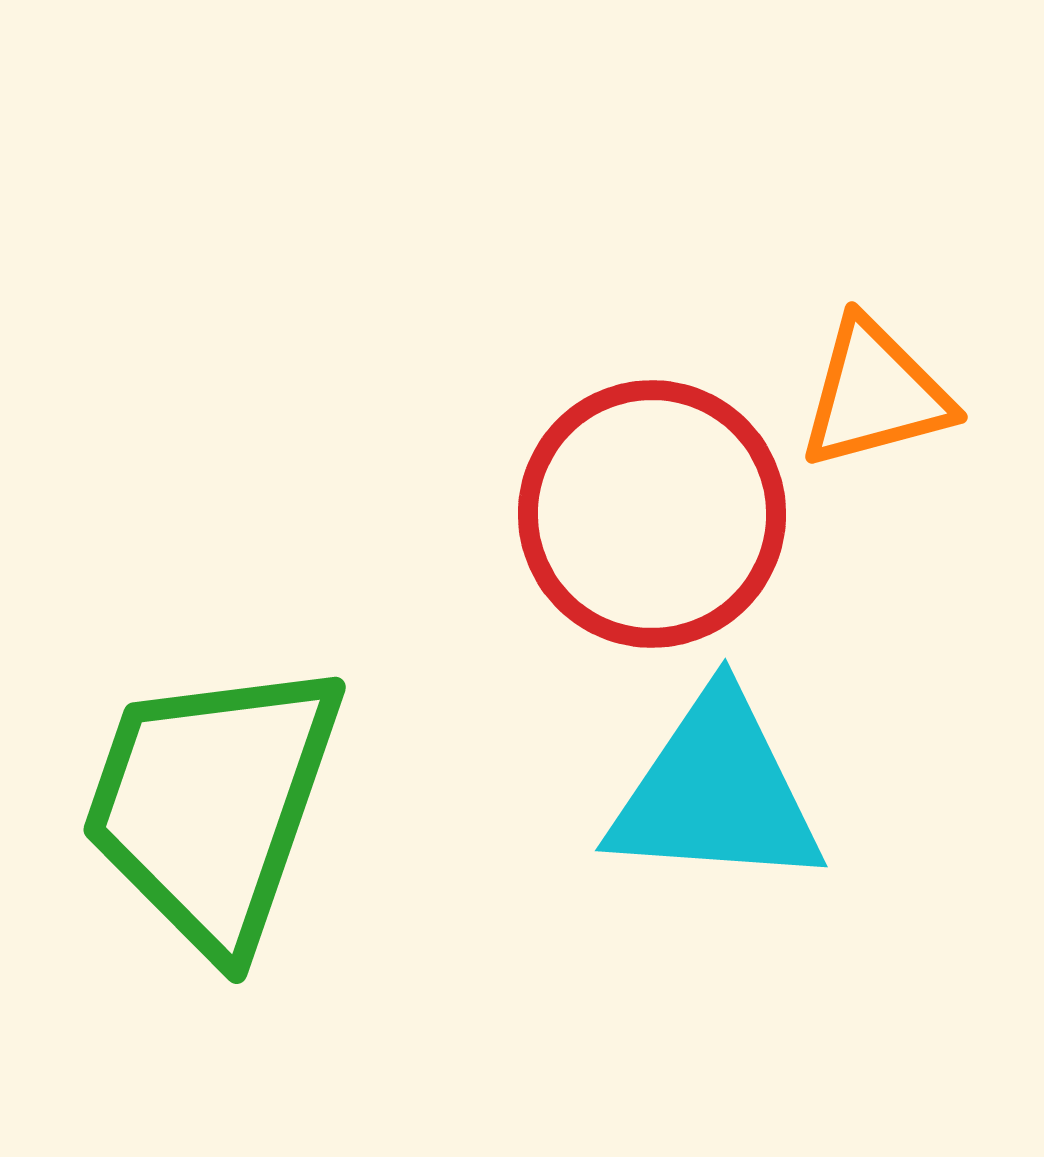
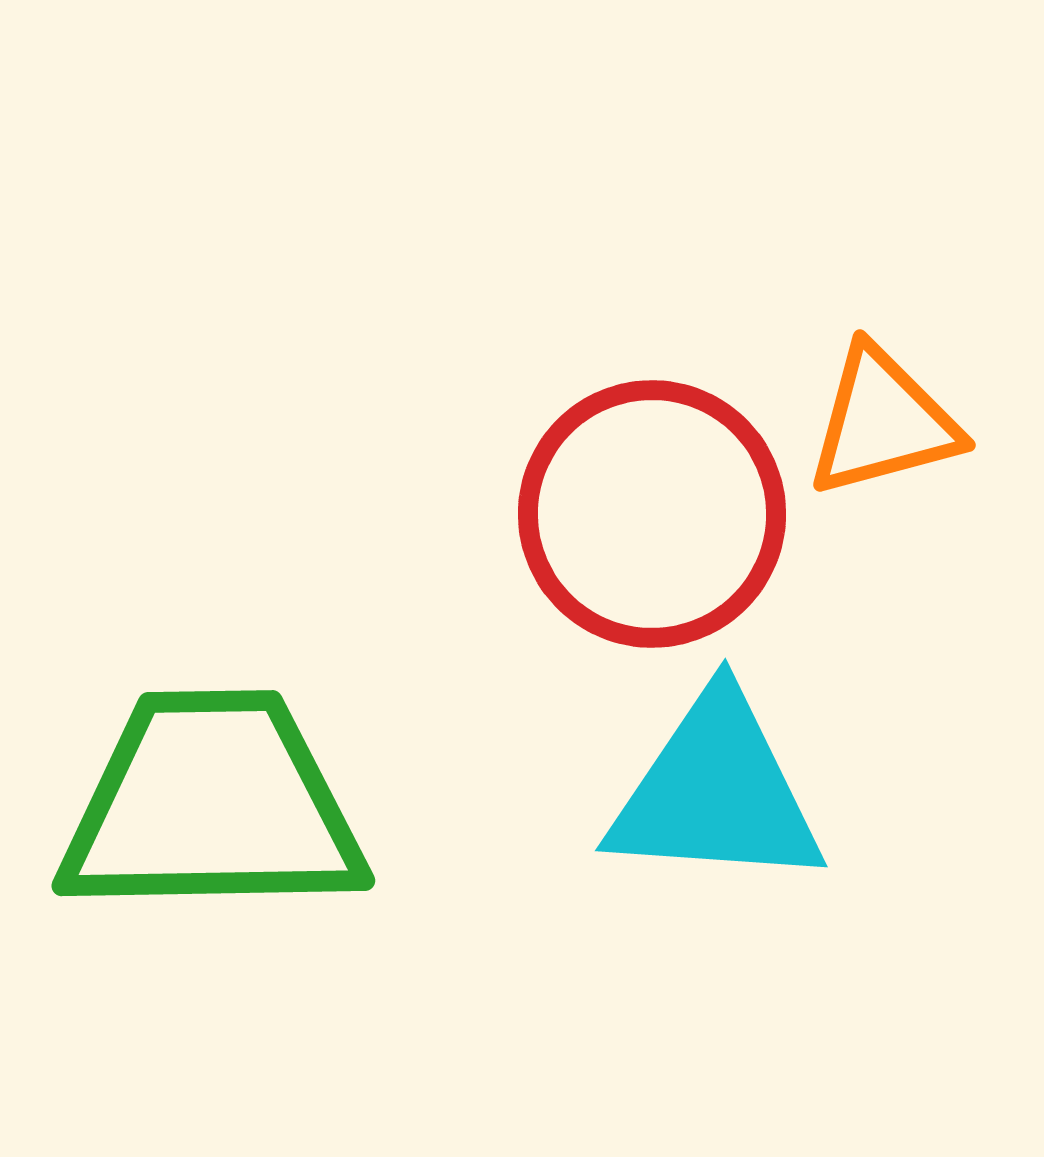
orange triangle: moved 8 px right, 28 px down
green trapezoid: rotated 70 degrees clockwise
